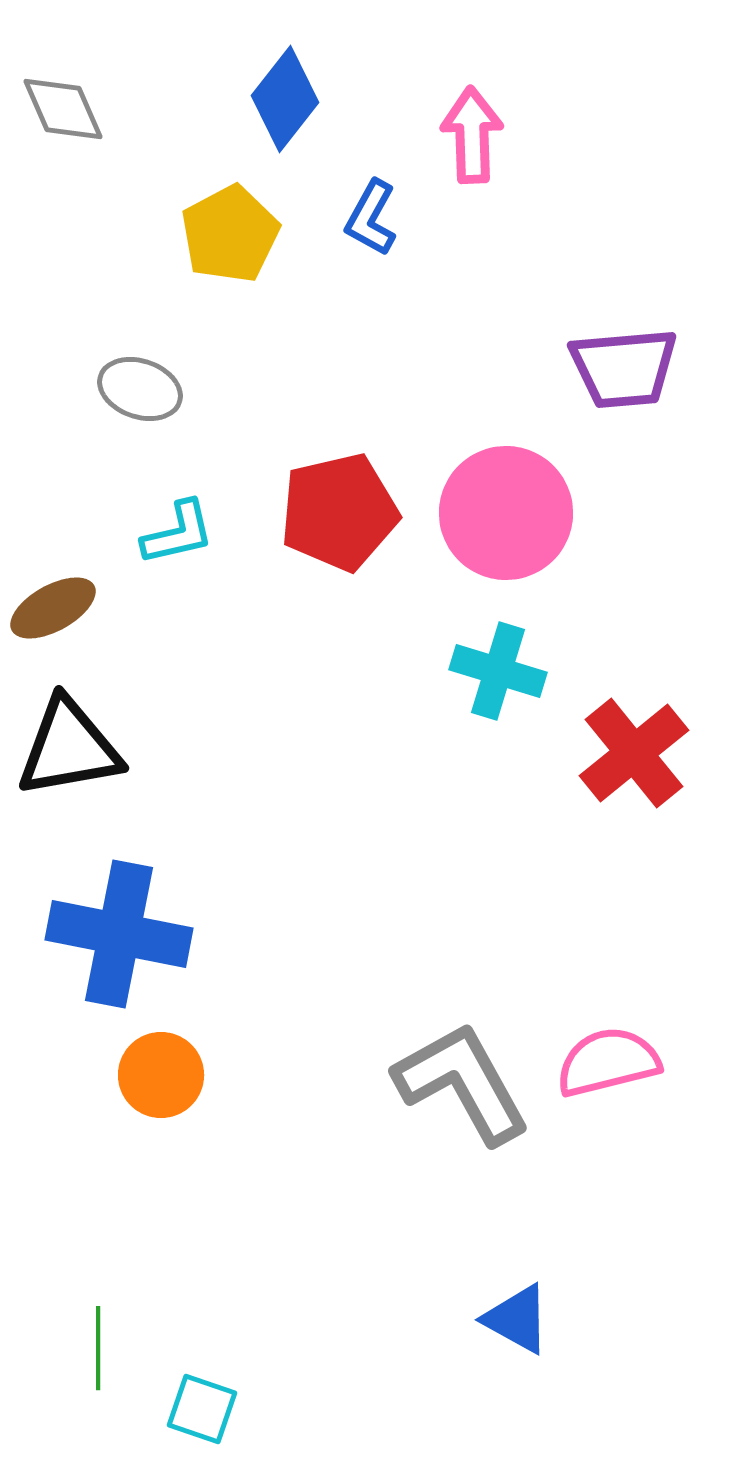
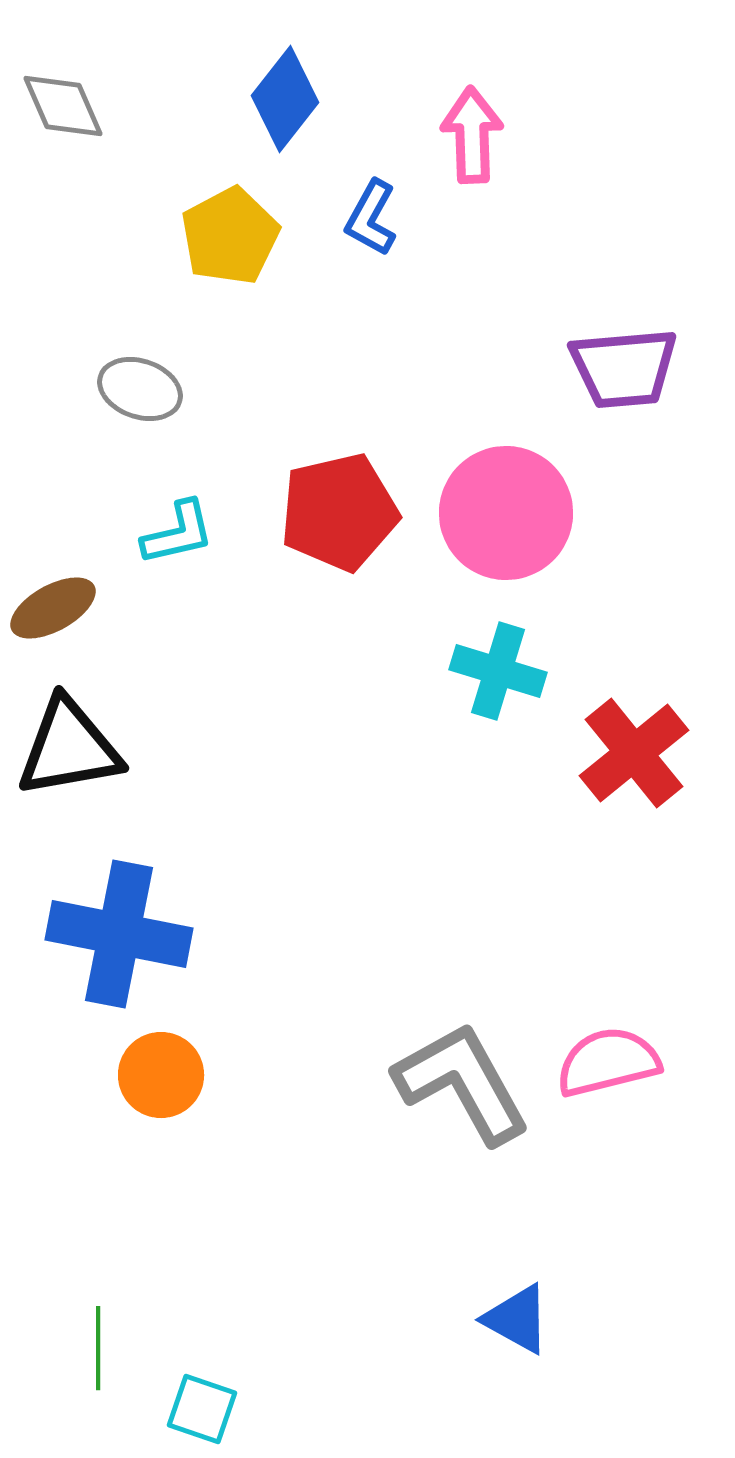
gray diamond: moved 3 px up
yellow pentagon: moved 2 px down
